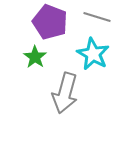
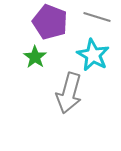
cyan star: moved 1 px down
gray arrow: moved 4 px right
